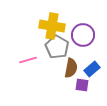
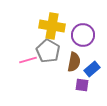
gray pentagon: moved 9 px left, 4 px down
brown semicircle: moved 3 px right, 6 px up
